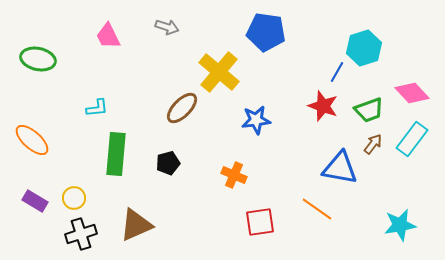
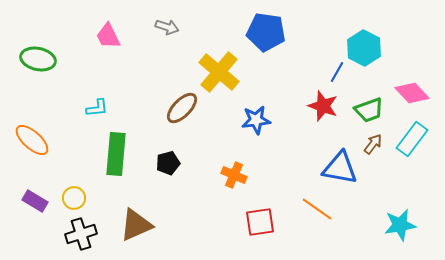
cyan hexagon: rotated 16 degrees counterclockwise
